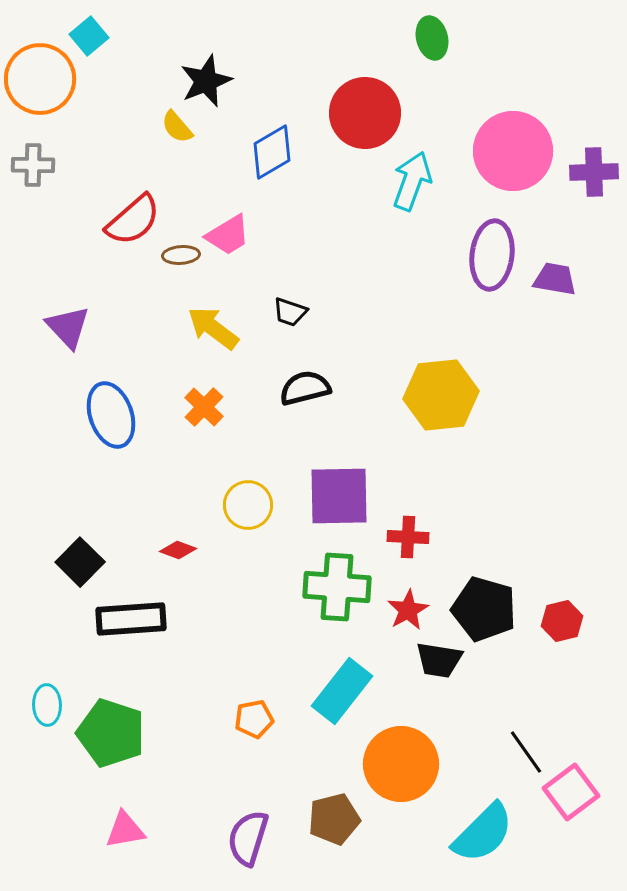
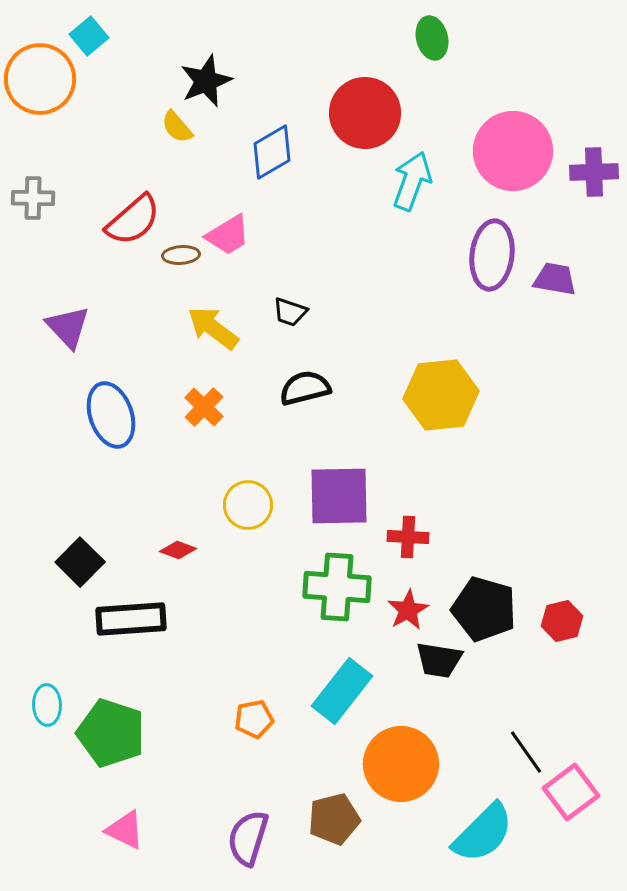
gray cross at (33, 165): moved 33 px down
pink triangle at (125, 830): rotated 36 degrees clockwise
